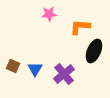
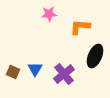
black ellipse: moved 1 px right, 5 px down
brown square: moved 6 px down
